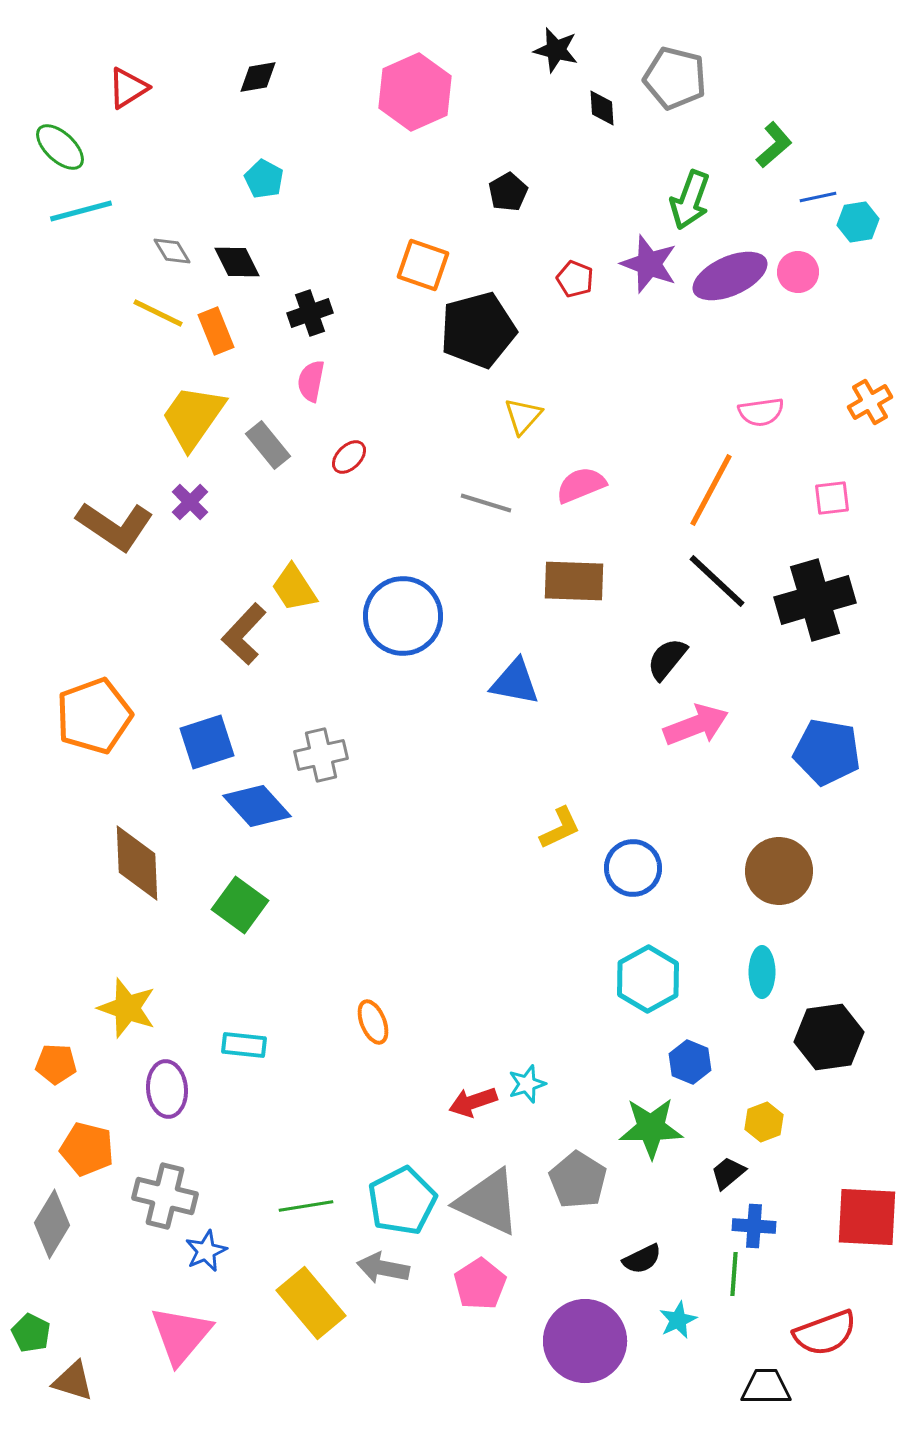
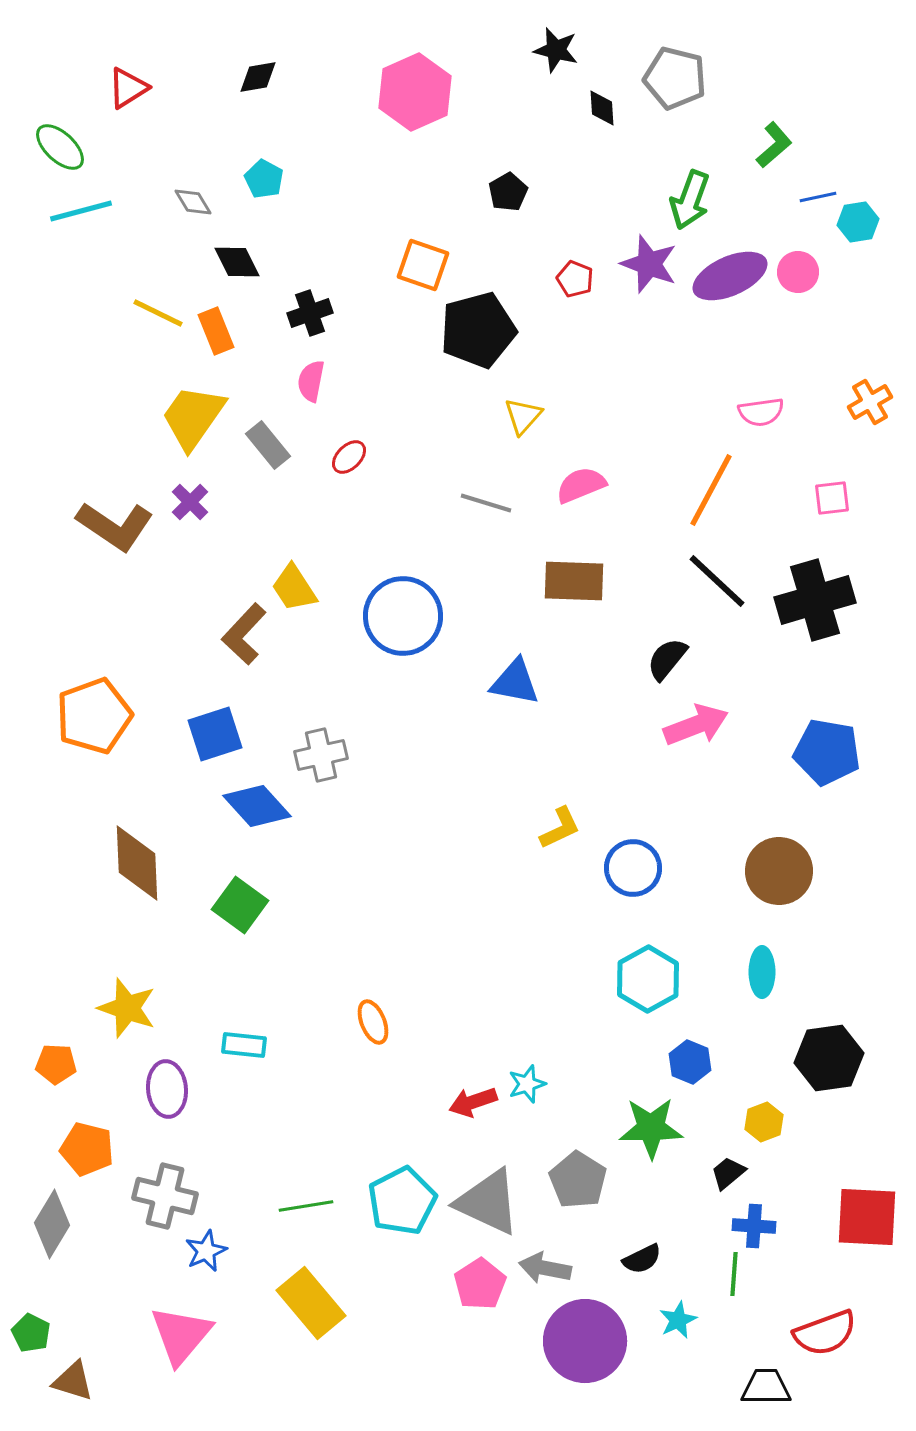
gray diamond at (172, 251): moved 21 px right, 49 px up
blue square at (207, 742): moved 8 px right, 8 px up
black hexagon at (829, 1037): moved 21 px down
gray arrow at (383, 1268): moved 162 px right
